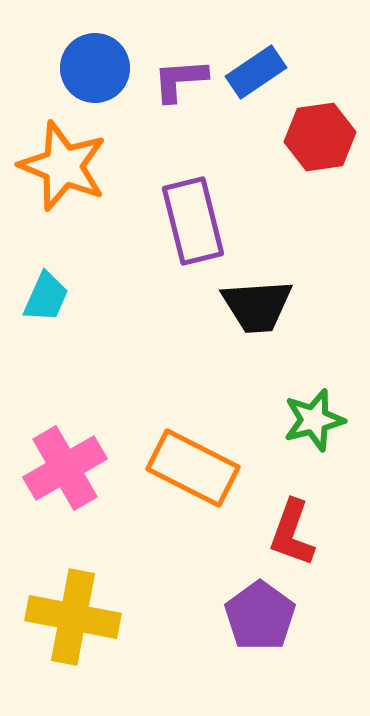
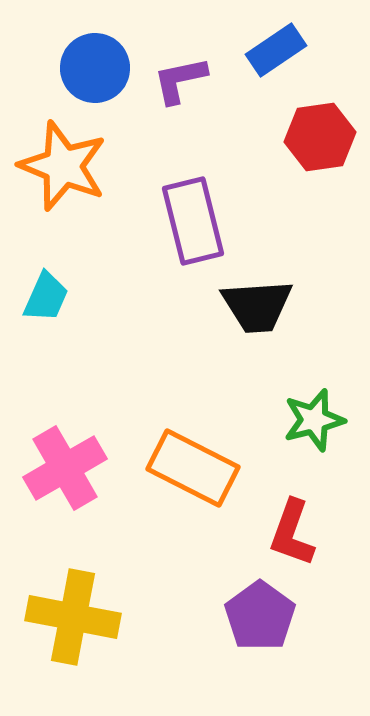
blue rectangle: moved 20 px right, 22 px up
purple L-shape: rotated 8 degrees counterclockwise
